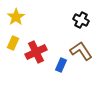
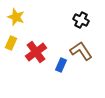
yellow star: rotated 18 degrees counterclockwise
yellow rectangle: moved 2 px left
red cross: rotated 10 degrees counterclockwise
